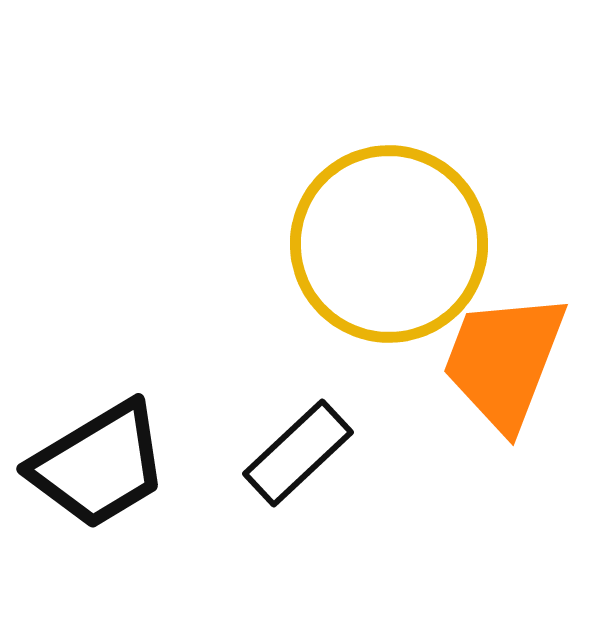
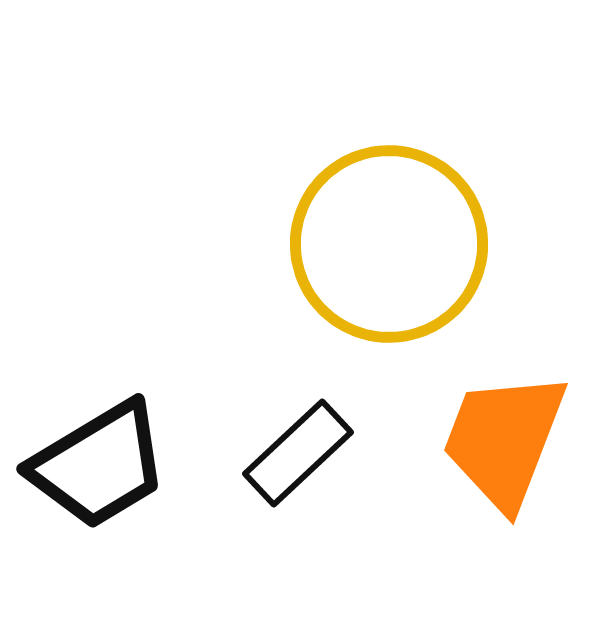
orange trapezoid: moved 79 px down
